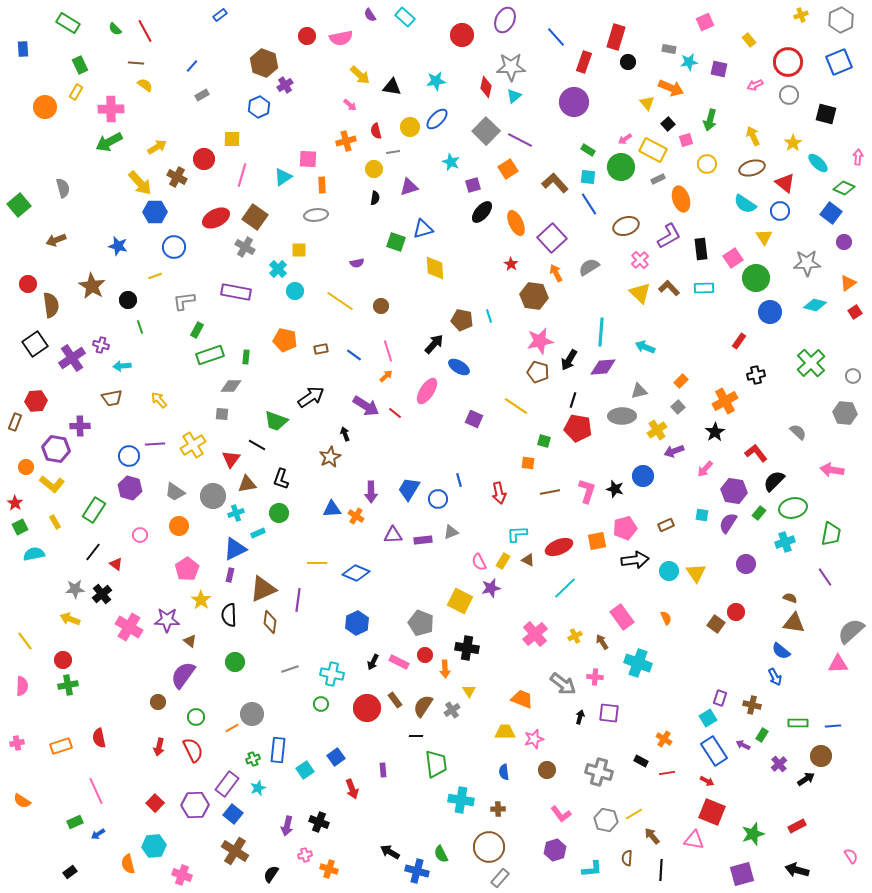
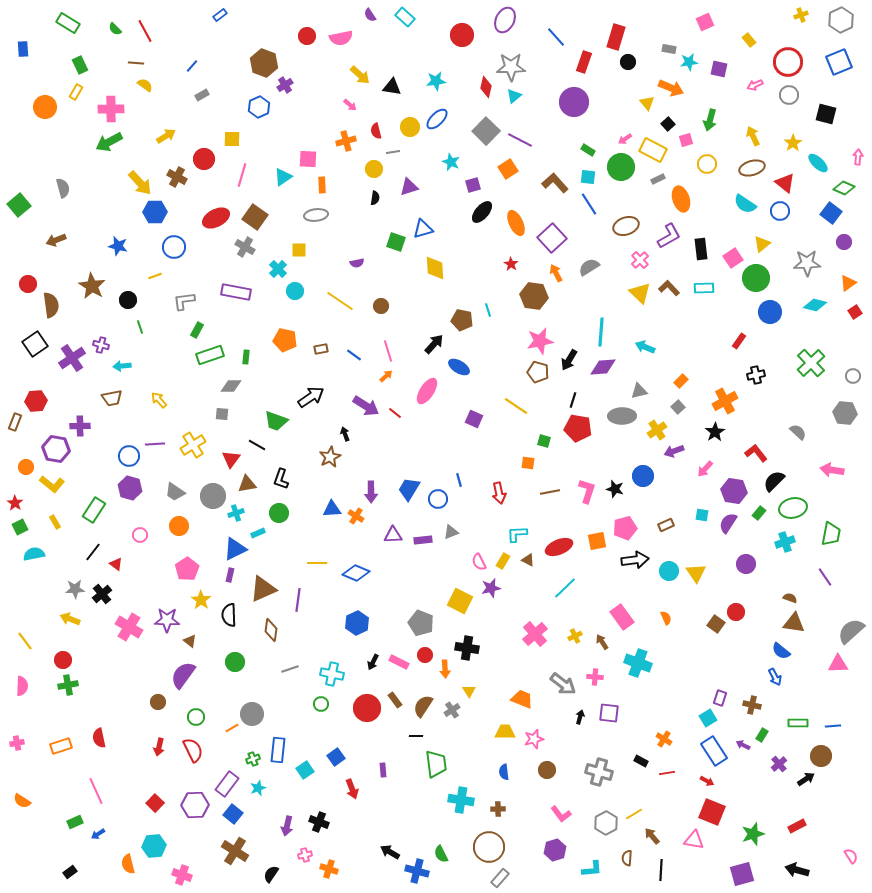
yellow arrow at (157, 147): moved 9 px right, 11 px up
yellow triangle at (764, 237): moved 2 px left, 7 px down; rotated 24 degrees clockwise
cyan line at (489, 316): moved 1 px left, 6 px up
brown diamond at (270, 622): moved 1 px right, 8 px down
gray hexagon at (606, 820): moved 3 px down; rotated 20 degrees clockwise
